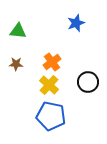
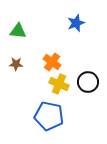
orange cross: rotated 18 degrees counterclockwise
yellow cross: moved 10 px right, 1 px up; rotated 18 degrees counterclockwise
blue pentagon: moved 2 px left
